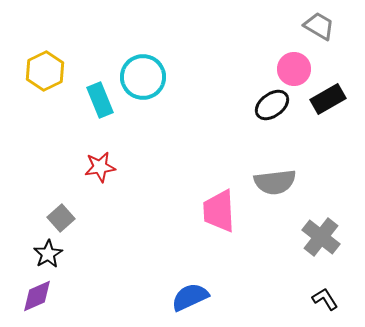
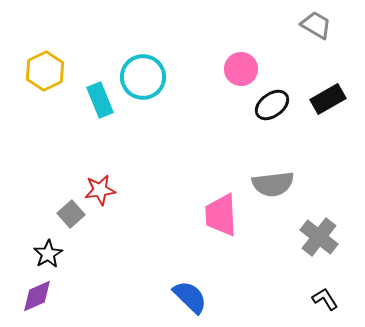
gray trapezoid: moved 3 px left, 1 px up
pink circle: moved 53 px left
red star: moved 23 px down
gray semicircle: moved 2 px left, 2 px down
pink trapezoid: moved 2 px right, 4 px down
gray square: moved 10 px right, 4 px up
gray cross: moved 2 px left
blue semicircle: rotated 69 degrees clockwise
